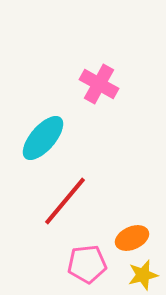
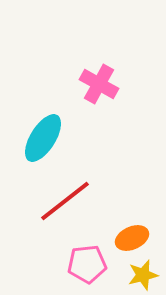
cyan ellipse: rotated 9 degrees counterclockwise
red line: rotated 12 degrees clockwise
